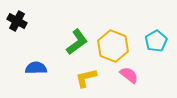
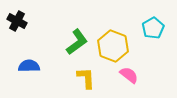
cyan pentagon: moved 3 px left, 13 px up
blue semicircle: moved 7 px left, 2 px up
yellow L-shape: rotated 100 degrees clockwise
